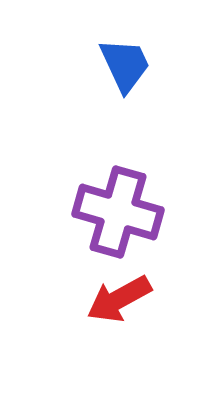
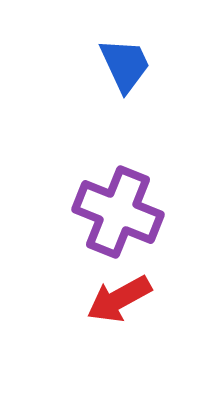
purple cross: rotated 6 degrees clockwise
